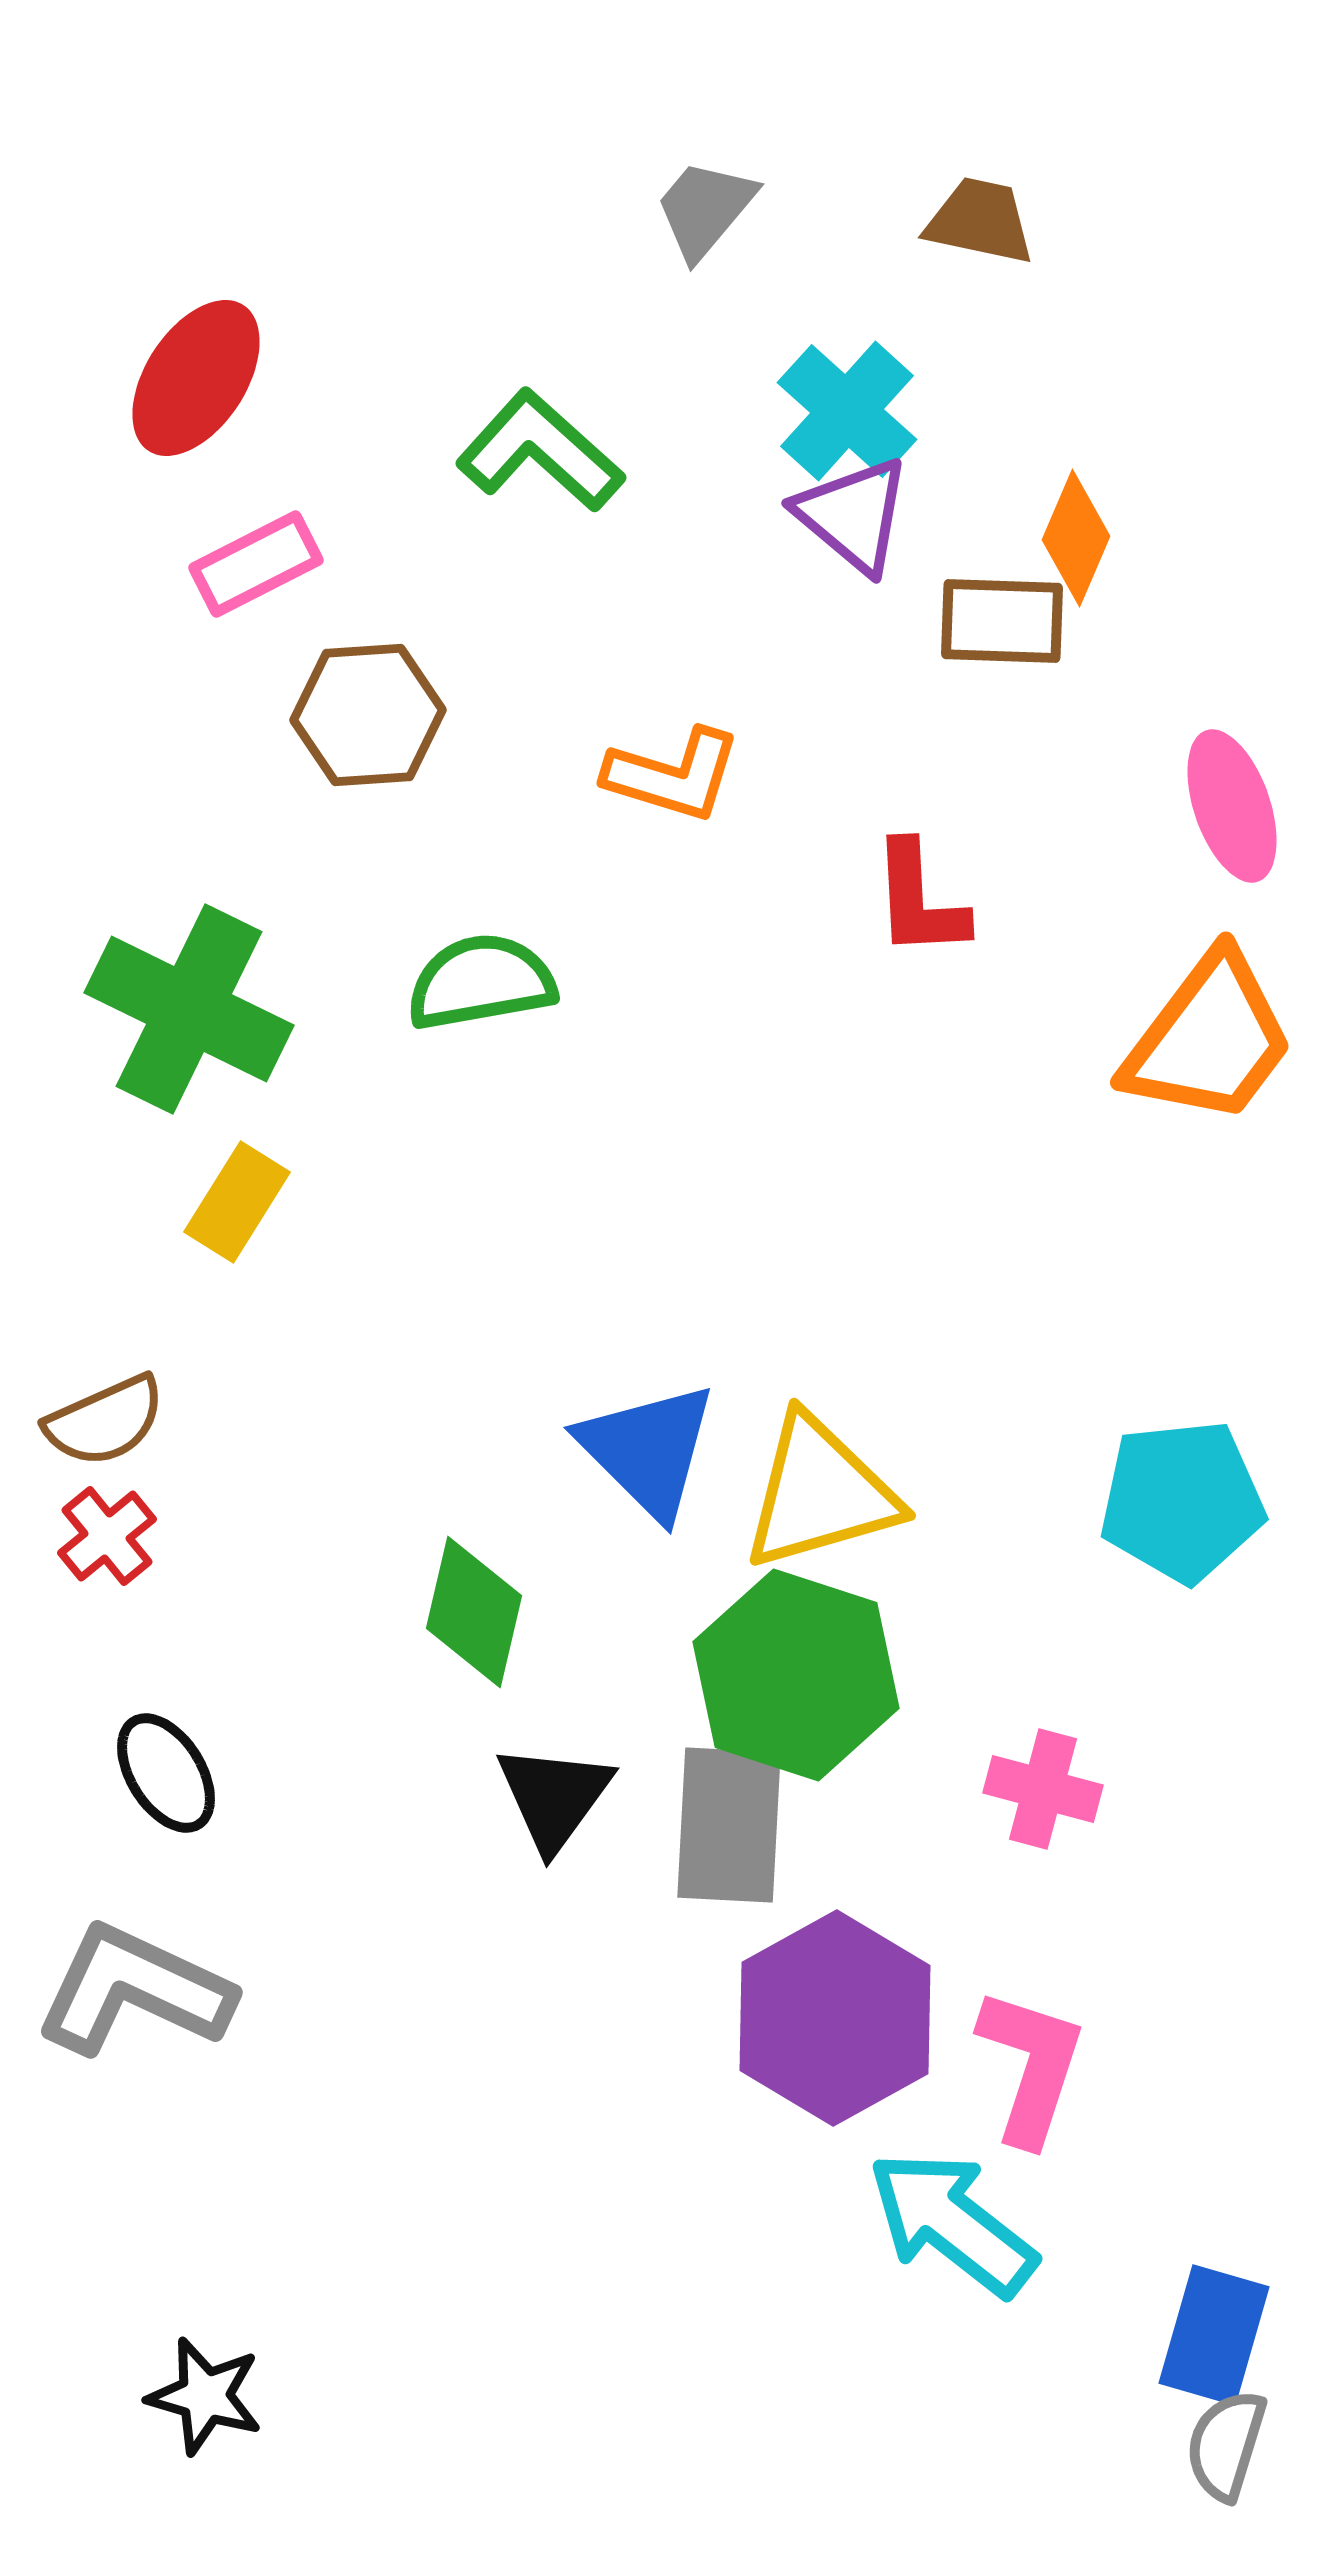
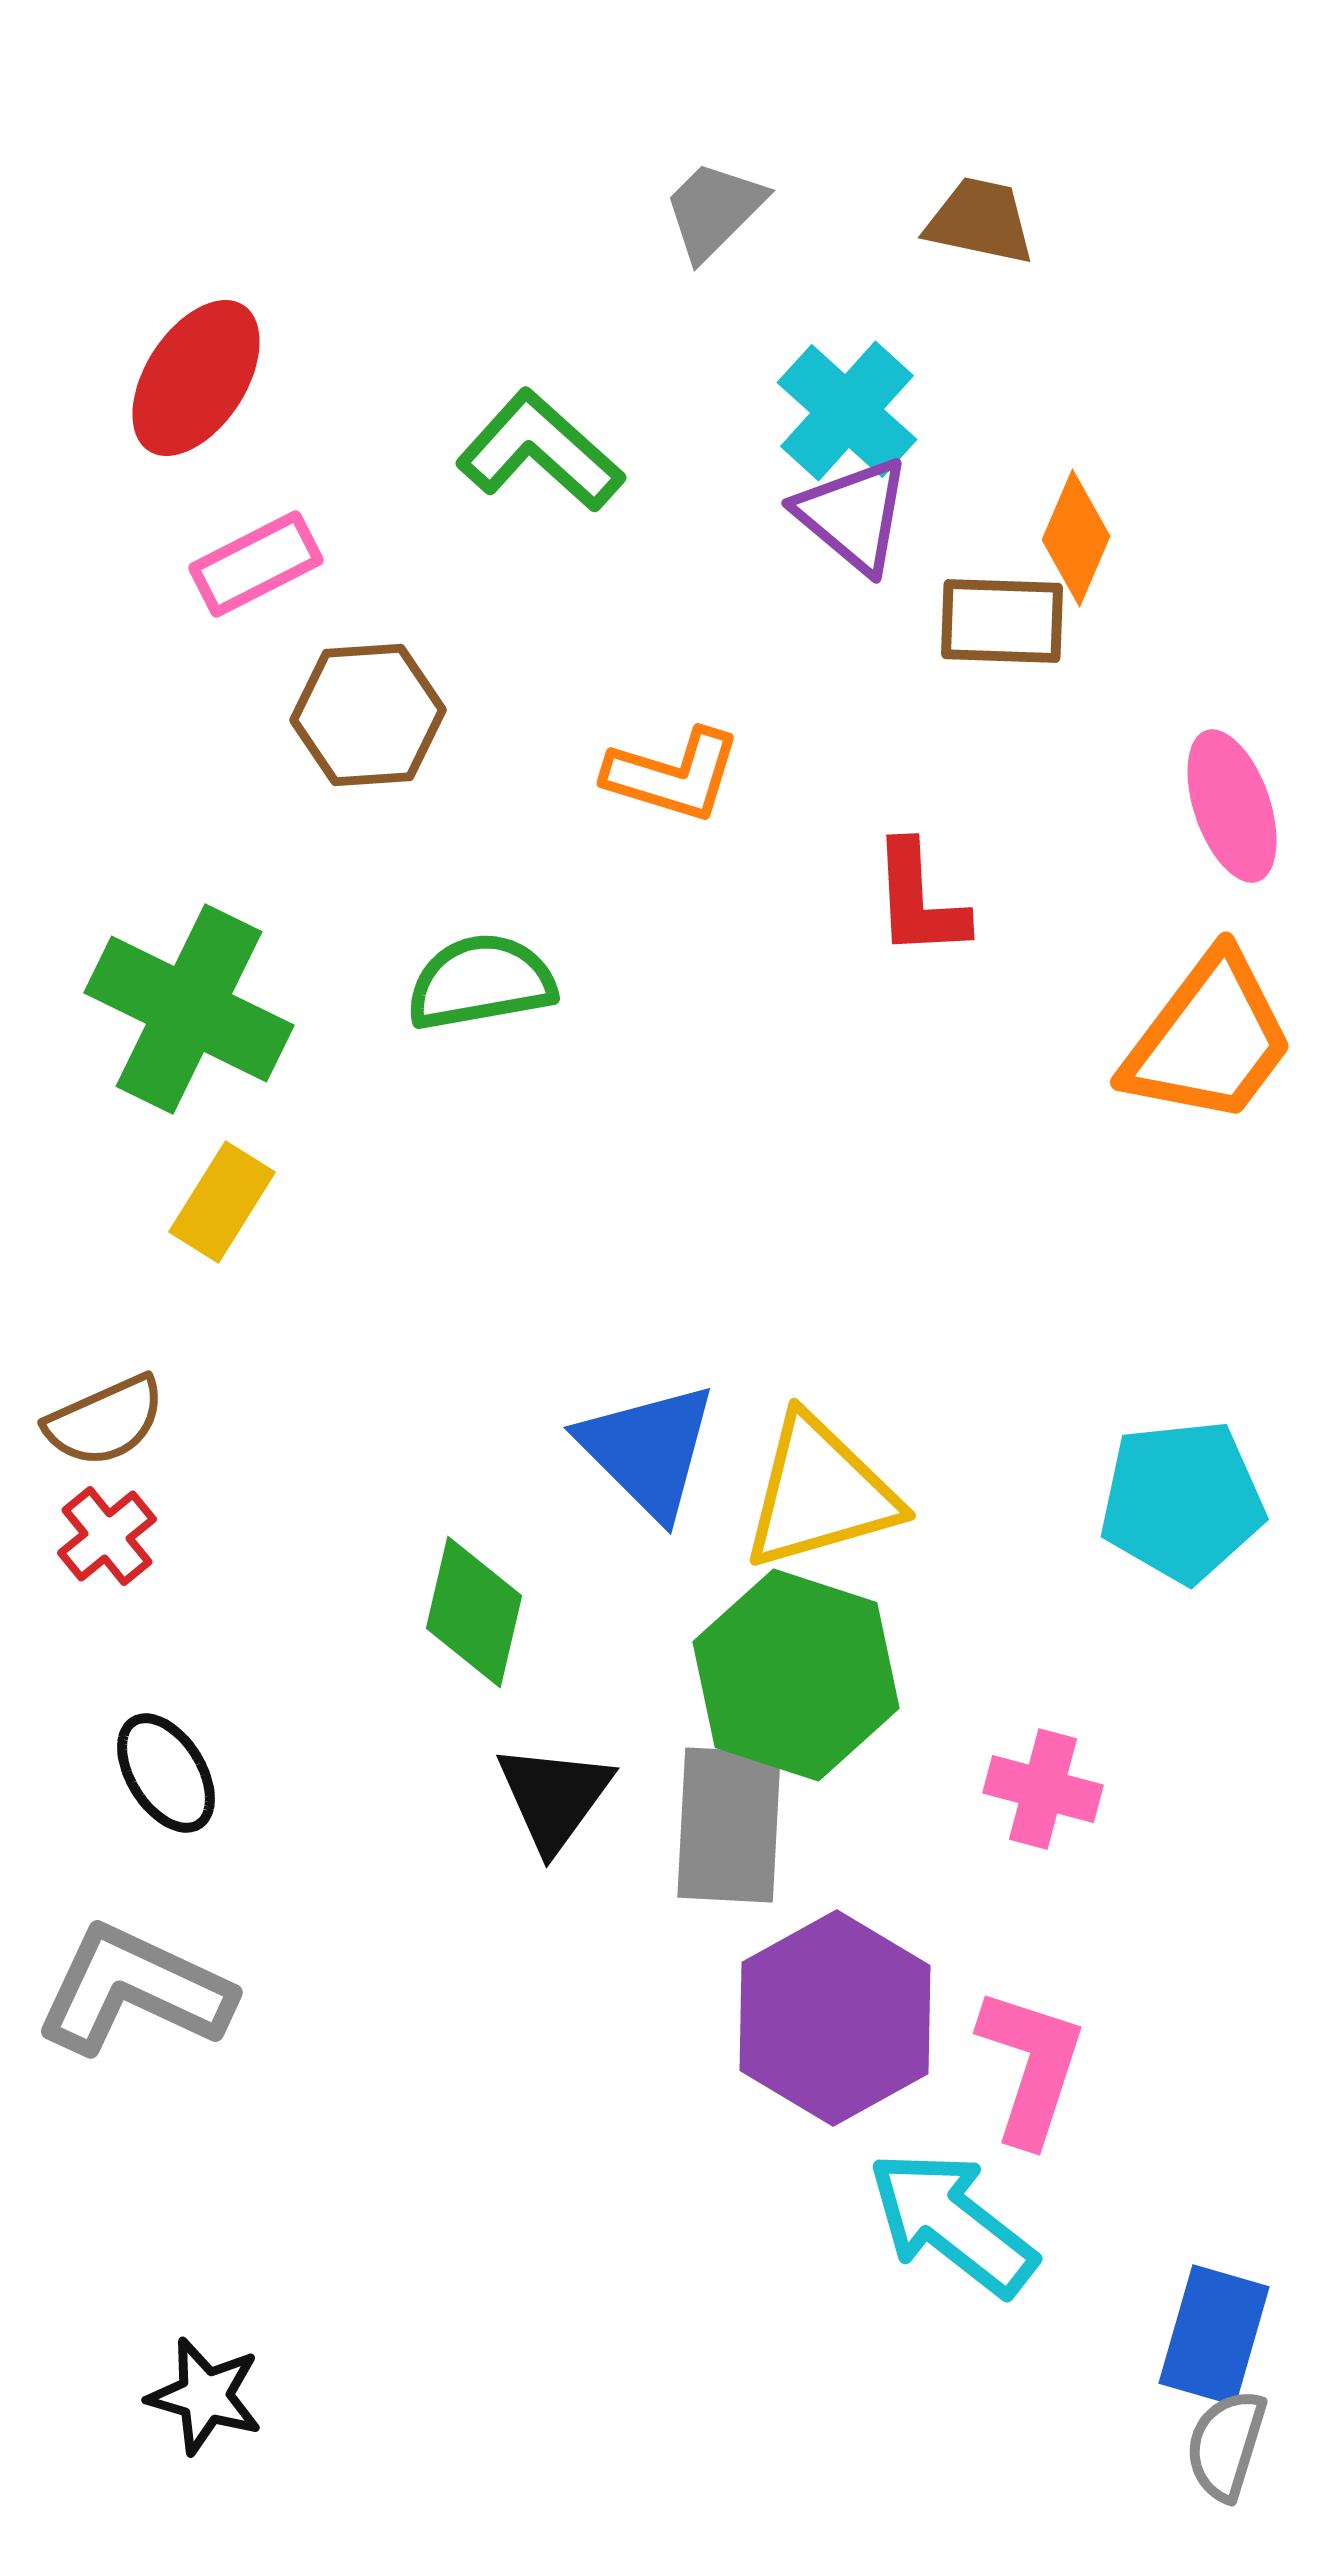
gray trapezoid: moved 9 px right, 1 px down; rotated 5 degrees clockwise
yellow rectangle: moved 15 px left
